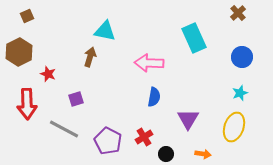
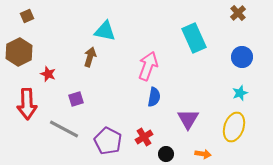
pink arrow: moved 1 px left, 3 px down; rotated 108 degrees clockwise
